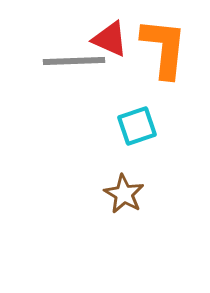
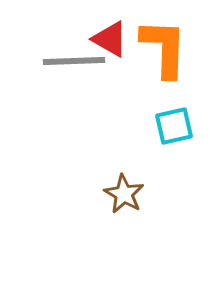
red triangle: rotated 6 degrees clockwise
orange L-shape: rotated 4 degrees counterclockwise
cyan square: moved 37 px right; rotated 6 degrees clockwise
